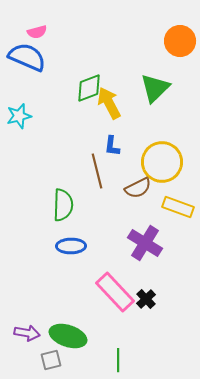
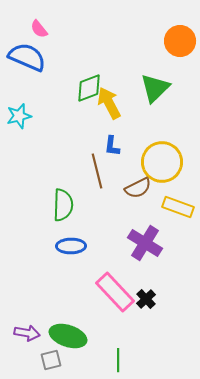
pink semicircle: moved 2 px right, 3 px up; rotated 66 degrees clockwise
